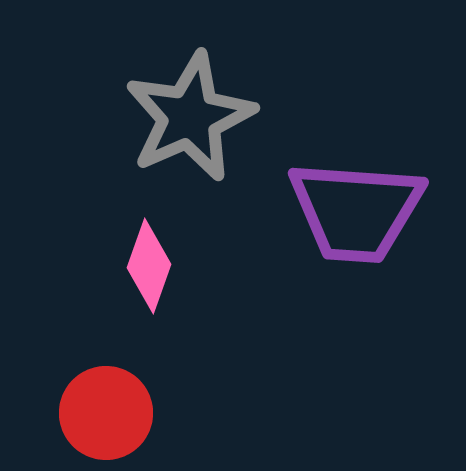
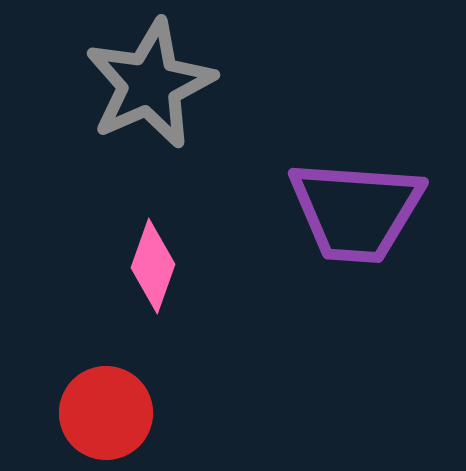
gray star: moved 40 px left, 33 px up
pink diamond: moved 4 px right
